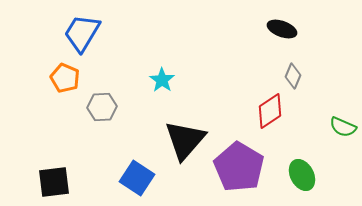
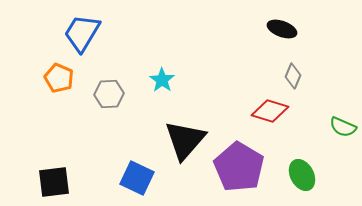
orange pentagon: moved 6 px left
gray hexagon: moved 7 px right, 13 px up
red diamond: rotated 51 degrees clockwise
blue square: rotated 8 degrees counterclockwise
